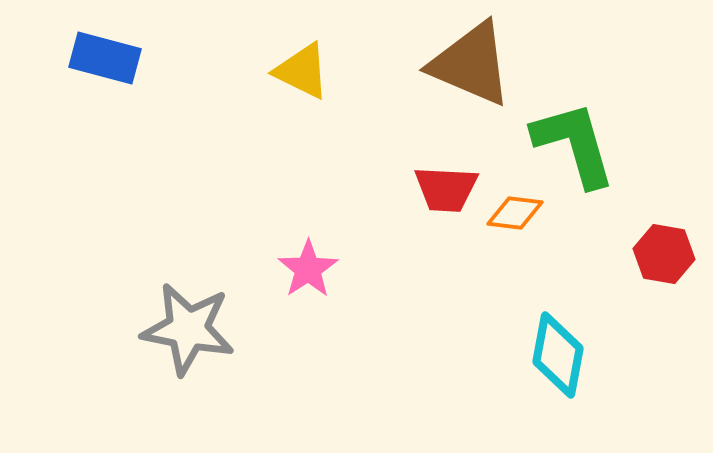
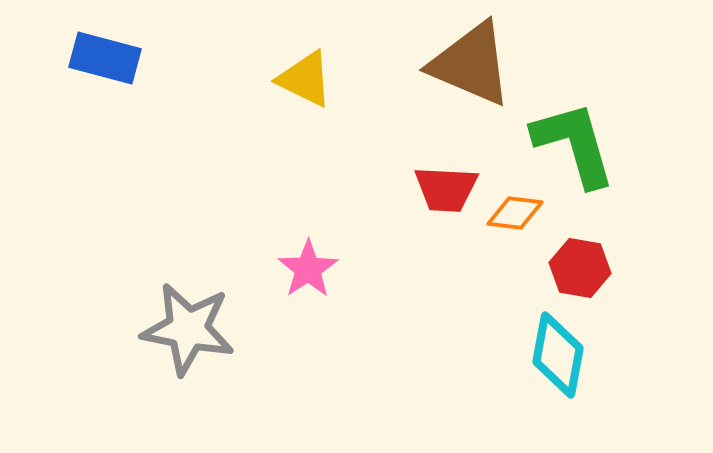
yellow triangle: moved 3 px right, 8 px down
red hexagon: moved 84 px left, 14 px down
